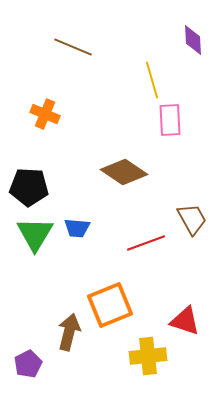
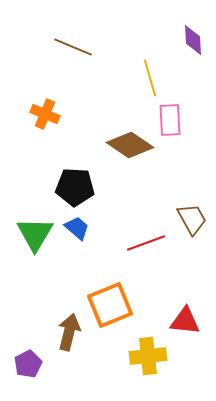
yellow line: moved 2 px left, 2 px up
brown diamond: moved 6 px right, 27 px up
black pentagon: moved 46 px right
blue trapezoid: rotated 144 degrees counterclockwise
red triangle: rotated 12 degrees counterclockwise
